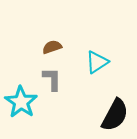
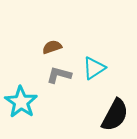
cyan triangle: moved 3 px left, 6 px down
gray L-shape: moved 7 px right, 4 px up; rotated 75 degrees counterclockwise
